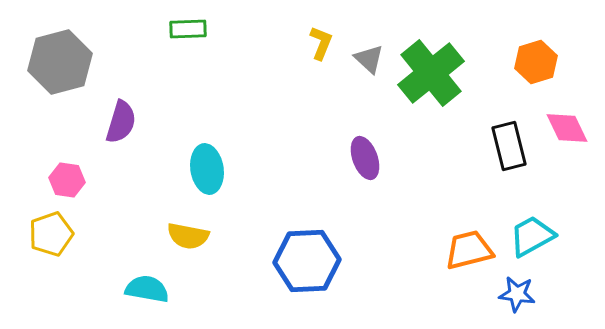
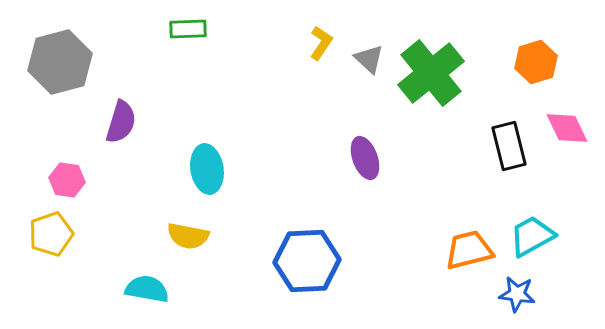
yellow L-shape: rotated 12 degrees clockwise
